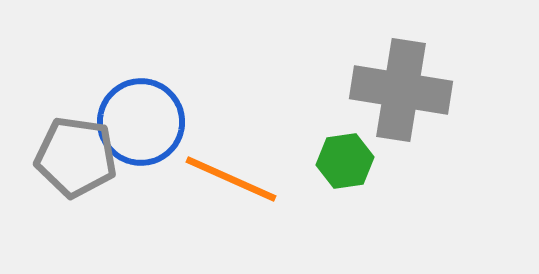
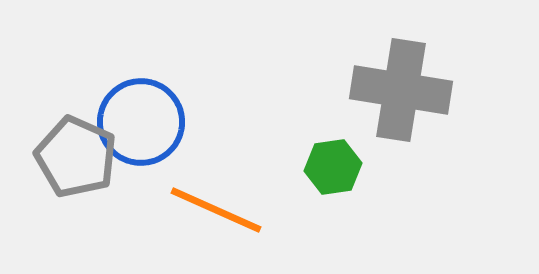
gray pentagon: rotated 16 degrees clockwise
green hexagon: moved 12 px left, 6 px down
orange line: moved 15 px left, 31 px down
